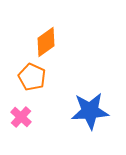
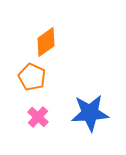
blue star: moved 2 px down
pink cross: moved 17 px right
